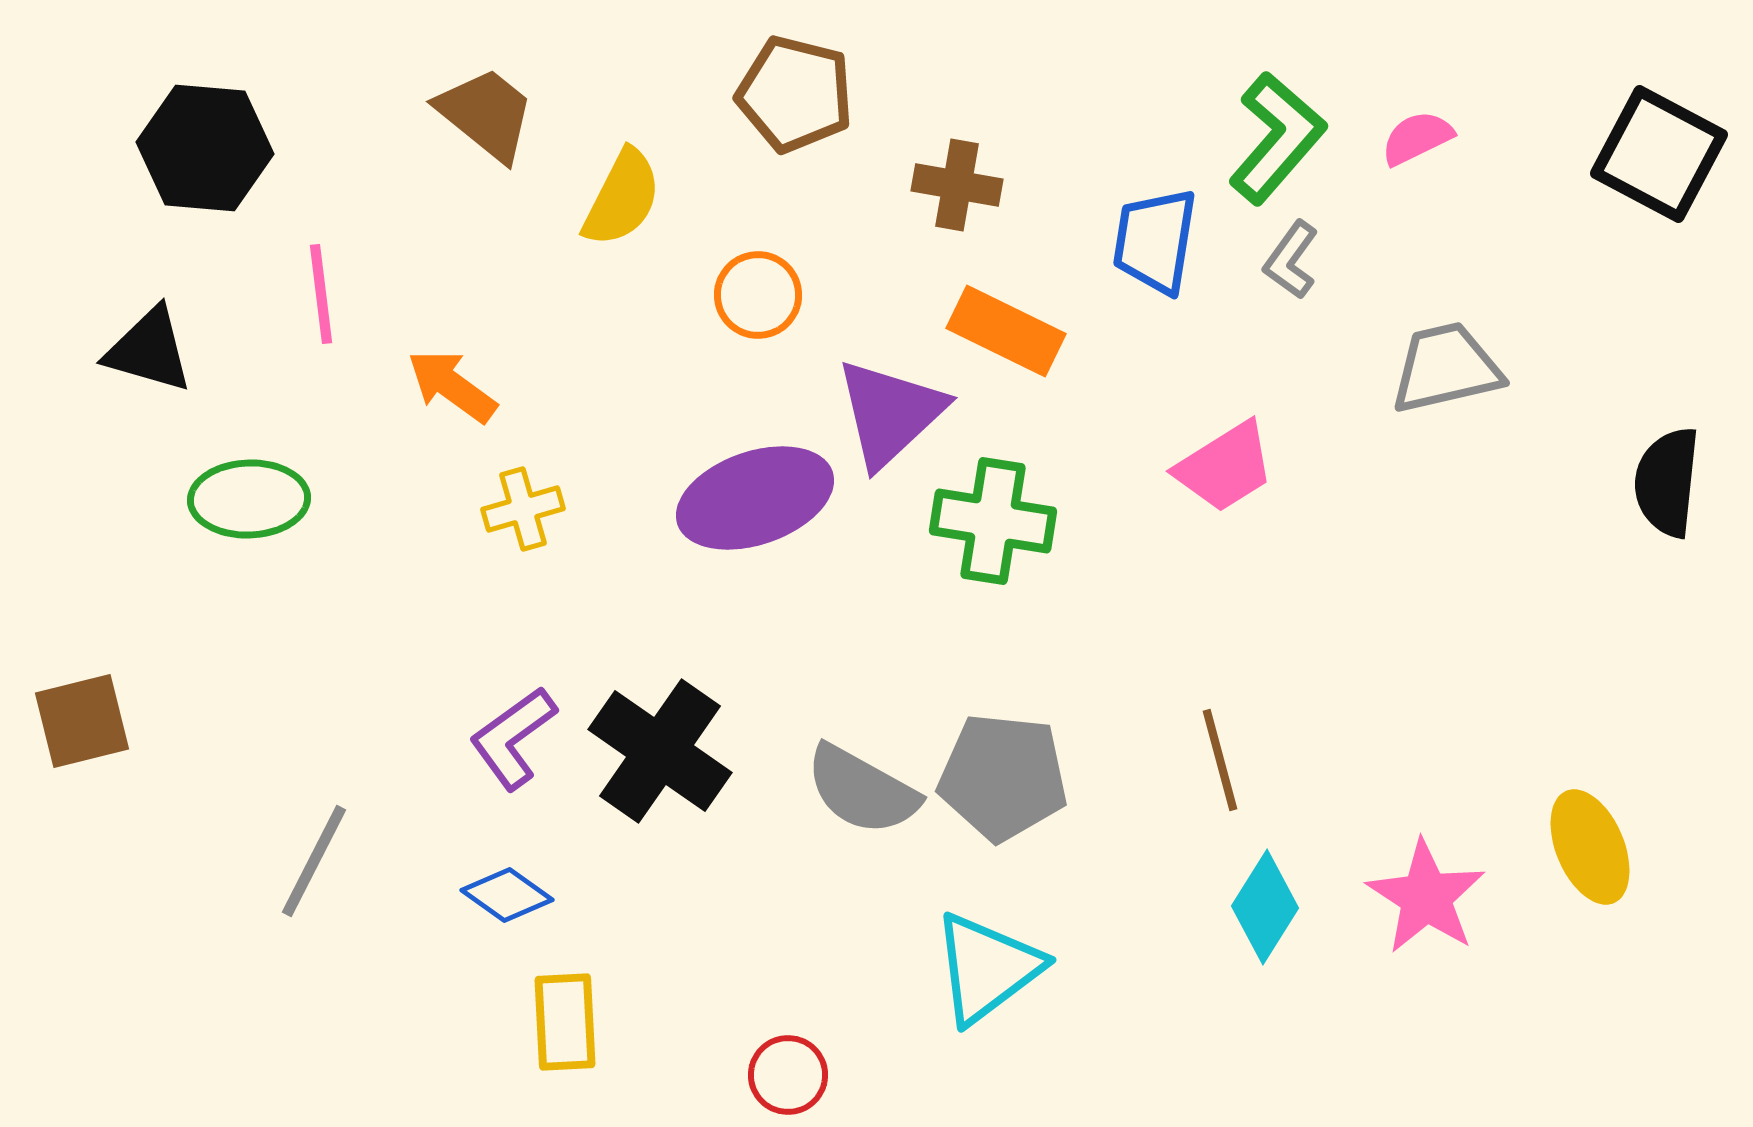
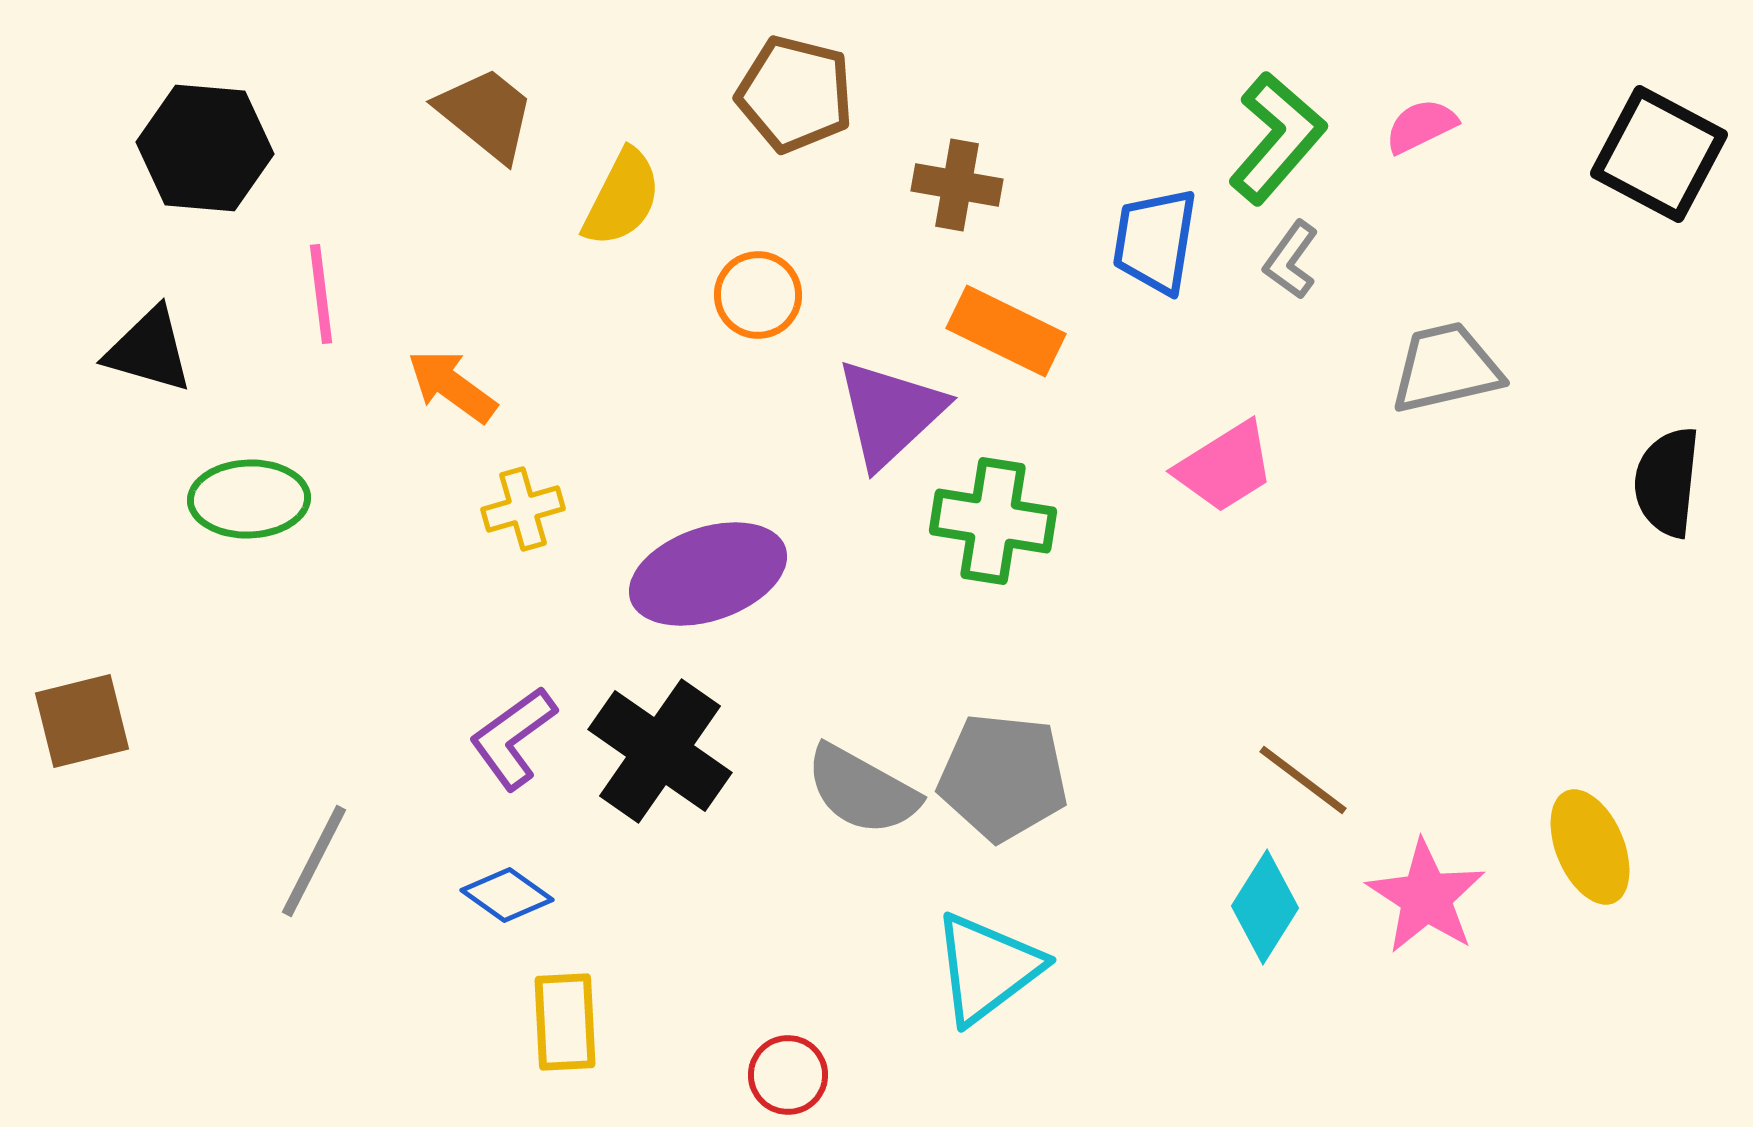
pink semicircle: moved 4 px right, 12 px up
purple ellipse: moved 47 px left, 76 px down
brown line: moved 83 px right, 20 px down; rotated 38 degrees counterclockwise
